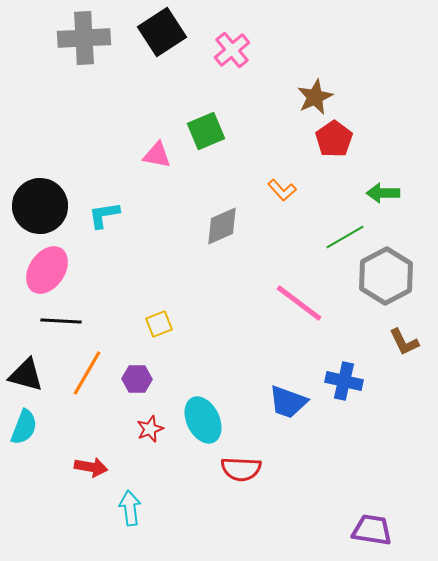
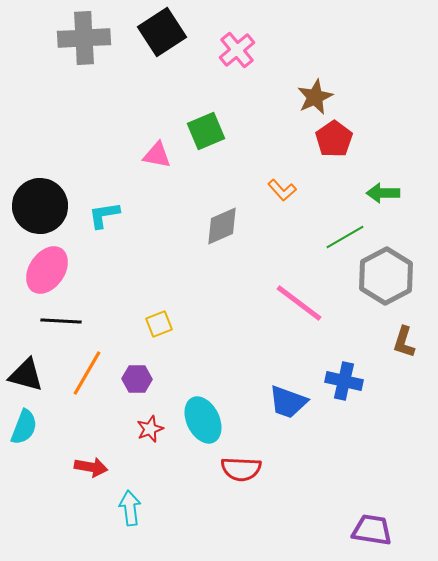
pink cross: moved 5 px right
brown L-shape: rotated 44 degrees clockwise
